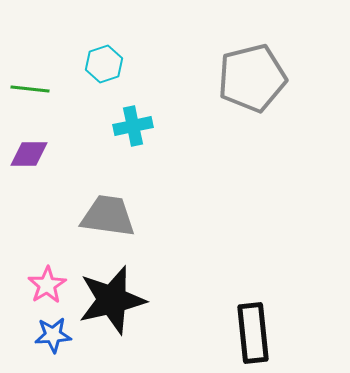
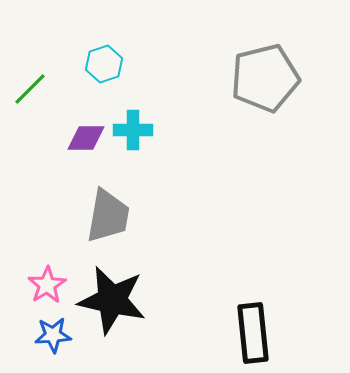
gray pentagon: moved 13 px right
green line: rotated 51 degrees counterclockwise
cyan cross: moved 4 px down; rotated 12 degrees clockwise
purple diamond: moved 57 px right, 16 px up
gray trapezoid: rotated 92 degrees clockwise
black star: rotated 26 degrees clockwise
